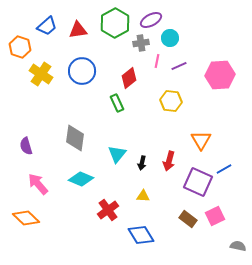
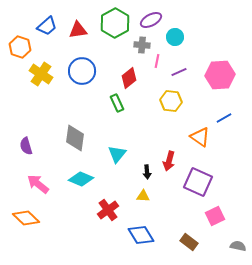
cyan circle: moved 5 px right, 1 px up
gray cross: moved 1 px right, 2 px down; rotated 14 degrees clockwise
purple line: moved 6 px down
orange triangle: moved 1 px left, 3 px up; rotated 25 degrees counterclockwise
black arrow: moved 5 px right, 9 px down; rotated 16 degrees counterclockwise
blue line: moved 51 px up
pink arrow: rotated 10 degrees counterclockwise
brown rectangle: moved 1 px right, 23 px down
